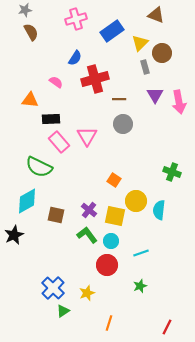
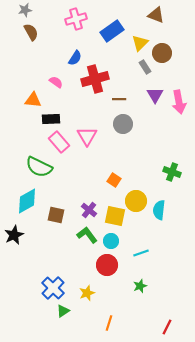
gray rectangle: rotated 16 degrees counterclockwise
orange triangle: moved 3 px right
